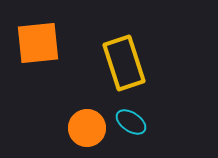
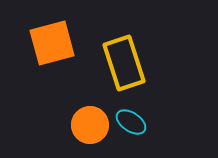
orange square: moved 14 px right; rotated 9 degrees counterclockwise
orange circle: moved 3 px right, 3 px up
